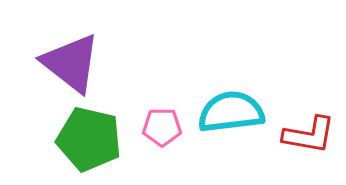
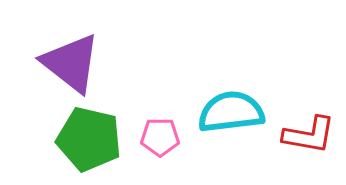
pink pentagon: moved 2 px left, 10 px down
